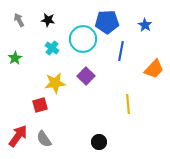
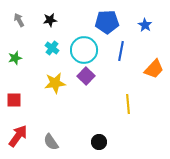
black star: moved 2 px right; rotated 16 degrees counterclockwise
cyan circle: moved 1 px right, 11 px down
green star: rotated 16 degrees clockwise
red square: moved 26 px left, 5 px up; rotated 14 degrees clockwise
gray semicircle: moved 7 px right, 3 px down
